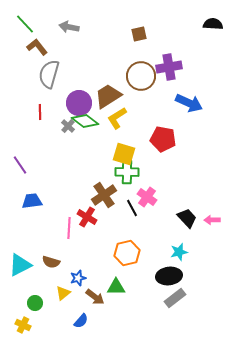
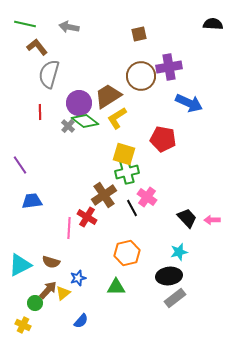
green line: rotated 35 degrees counterclockwise
green cross: rotated 15 degrees counterclockwise
brown arrow: moved 47 px left, 7 px up; rotated 84 degrees counterclockwise
